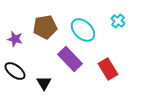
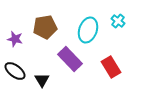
cyan ellipse: moved 5 px right; rotated 65 degrees clockwise
red rectangle: moved 3 px right, 2 px up
black triangle: moved 2 px left, 3 px up
